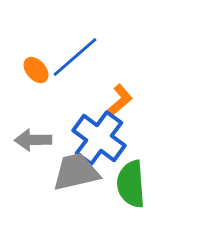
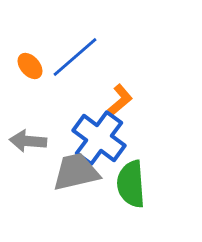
orange ellipse: moved 6 px left, 4 px up
gray arrow: moved 5 px left, 1 px down; rotated 6 degrees clockwise
